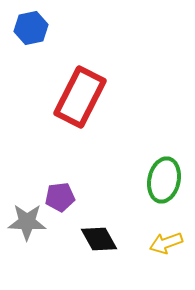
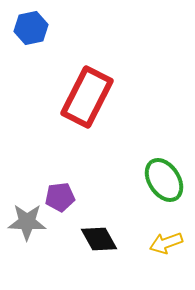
red rectangle: moved 7 px right
green ellipse: rotated 45 degrees counterclockwise
